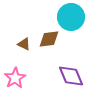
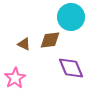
brown diamond: moved 1 px right, 1 px down
purple diamond: moved 8 px up
